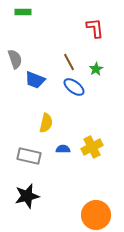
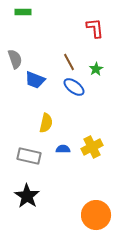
black star: rotated 25 degrees counterclockwise
